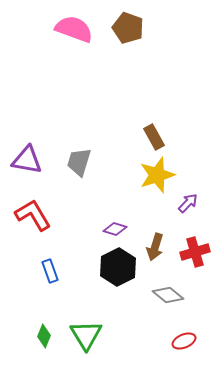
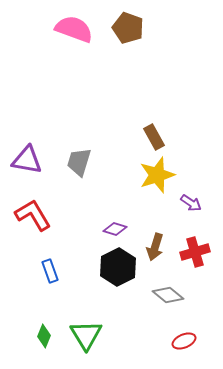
purple arrow: moved 3 px right; rotated 80 degrees clockwise
